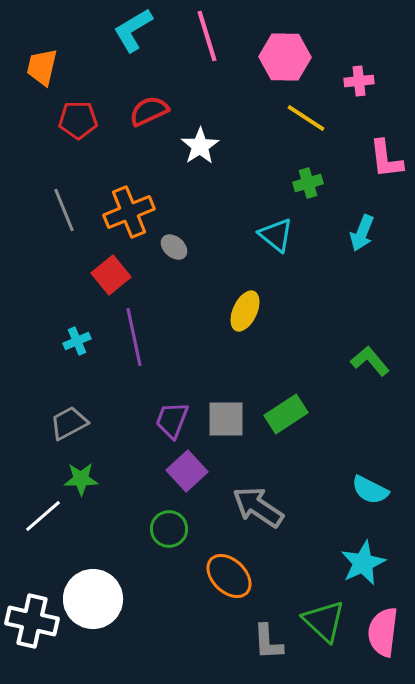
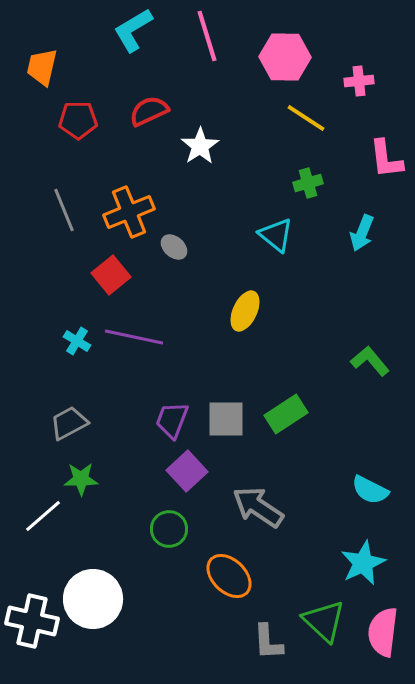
purple line: rotated 66 degrees counterclockwise
cyan cross: rotated 36 degrees counterclockwise
